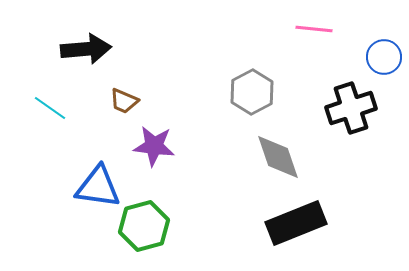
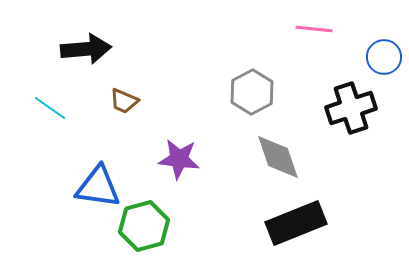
purple star: moved 25 px right, 13 px down
